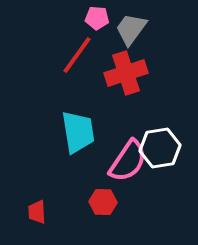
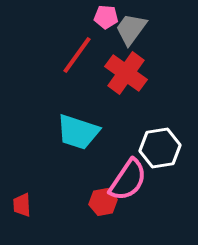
pink pentagon: moved 9 px right, 1 px up
red cross: rotated 36 degrees counterclockwise
cyan trapezoid: rotated 117 degrees clockwise
pink semicircle: moved 19 px down
red hexagon: rotated 12 degrees counterclockwise
red trapezoid: moved 15 px left, 7 px up
